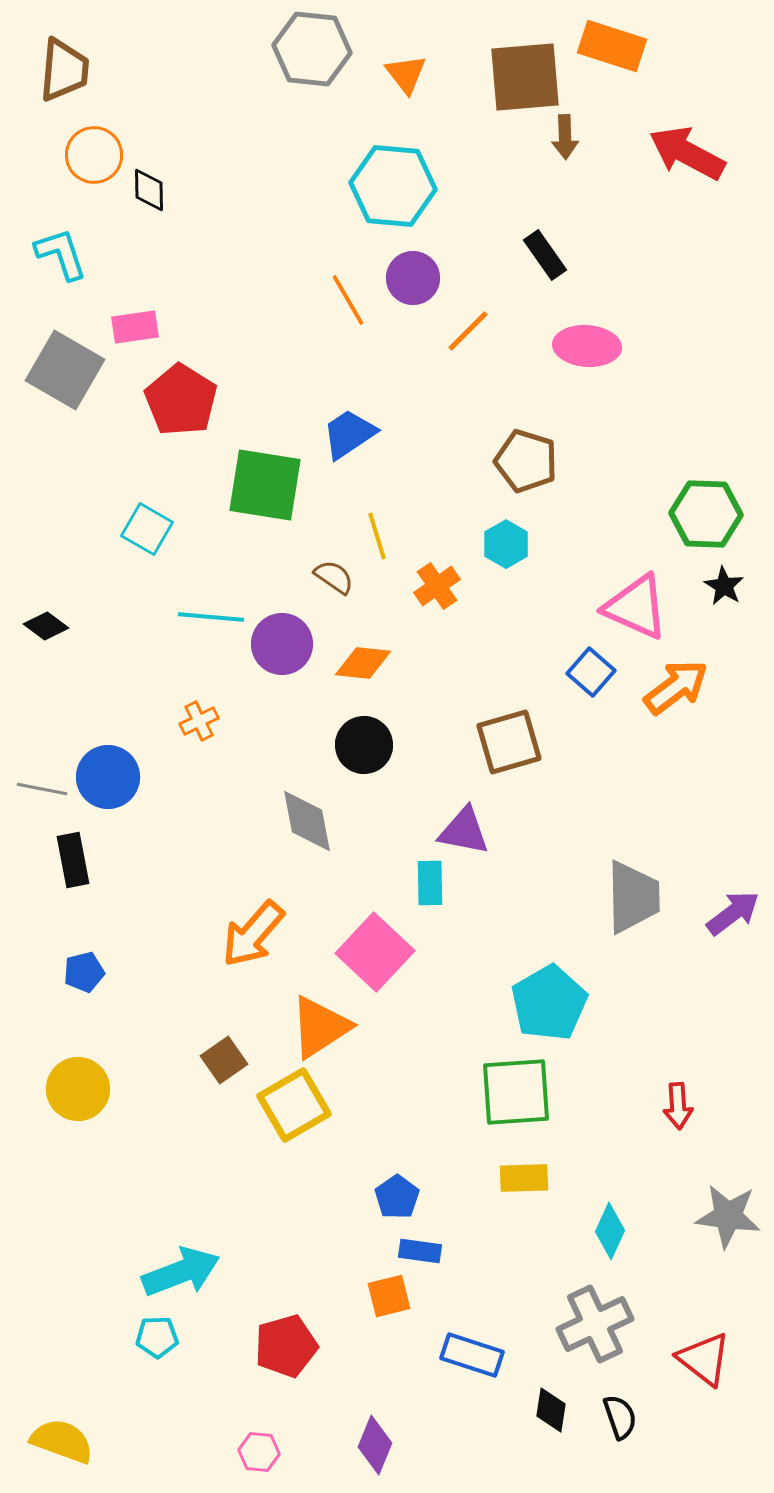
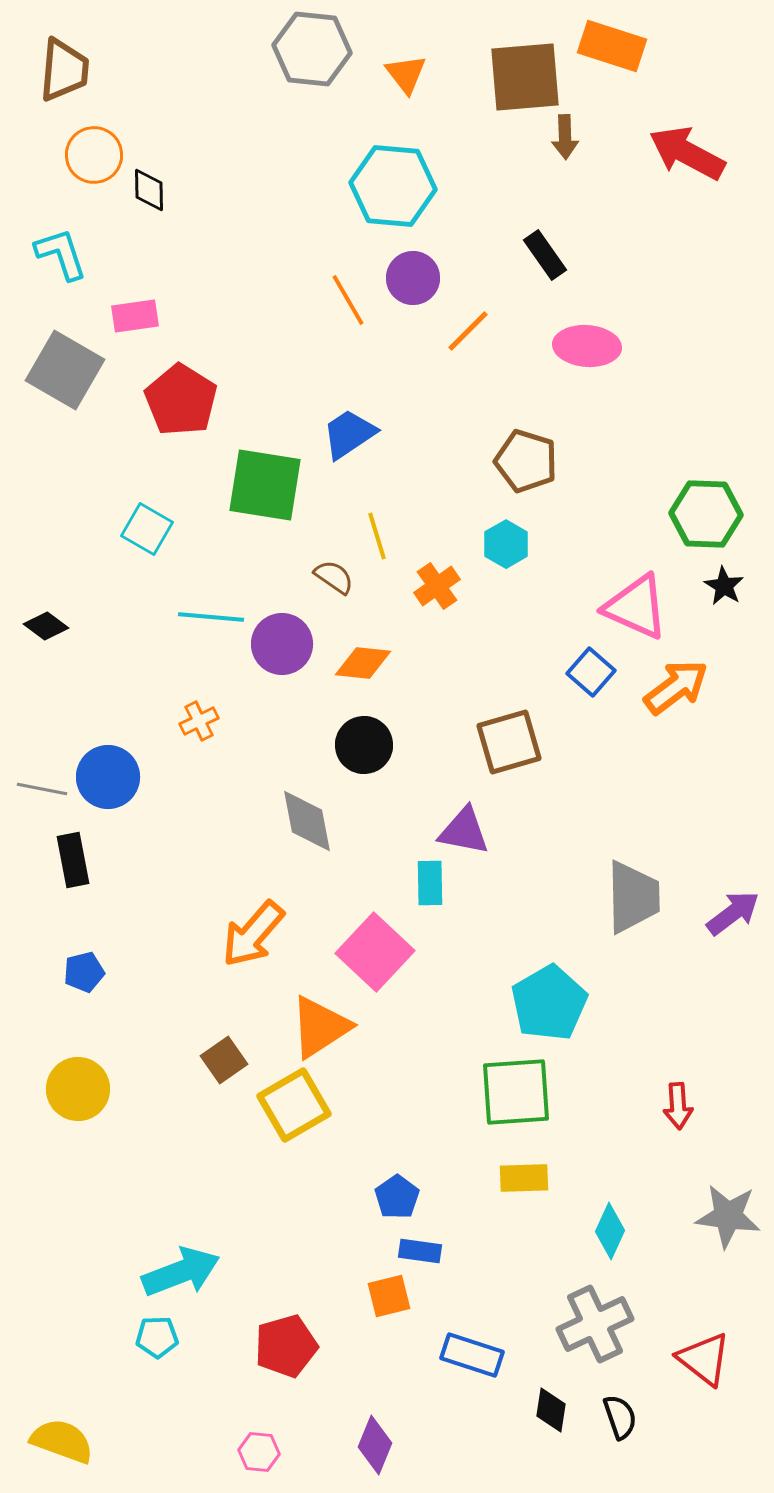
pink rectangle at (135, 327): moved 11 px up
